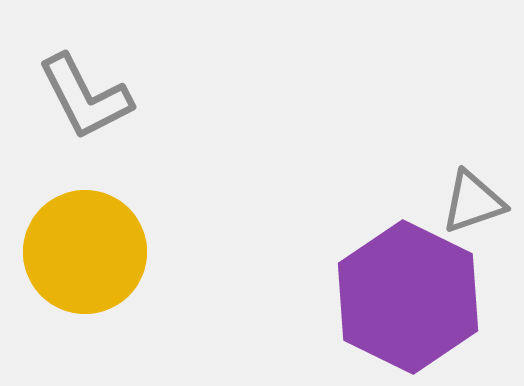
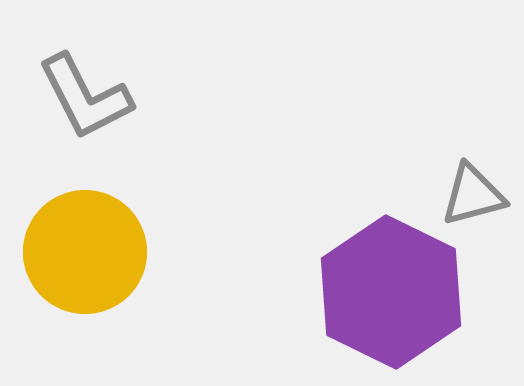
gray triangle: moved 7 px up; rotated 4 degrees clockwise
purple hexagon: moved 17 px left, 5 px up
